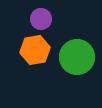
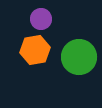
green circle: moved 2 px right
